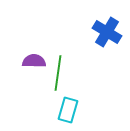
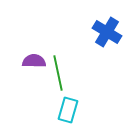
green line: rotated 20 degrees counterclockwise
